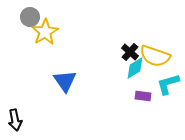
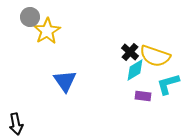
yellow star: moved 2 px right, 1 px up
cyan diamond: moved 2 px down
black arrow: moved 1 px right, 4 px down
